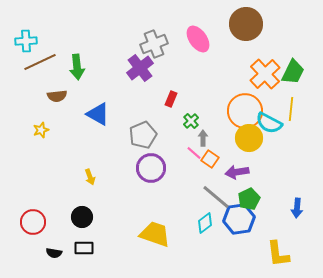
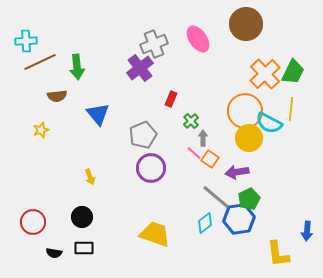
blue triangle: rotated 20 degrees clockwise
blue arrow: moved 10 px right, 23 px down
